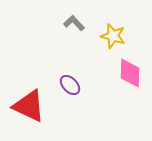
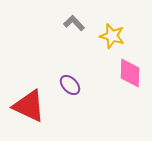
yellow star: moved 1 px left
